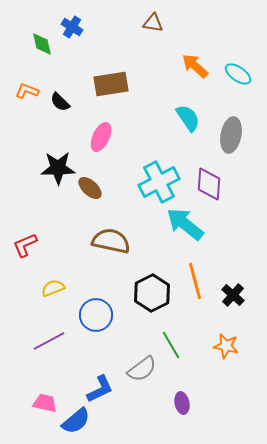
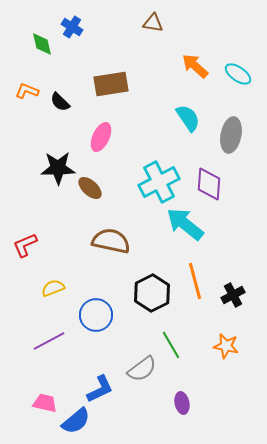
black cross: rotated 20 degrees clockwise
